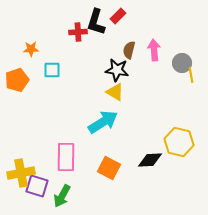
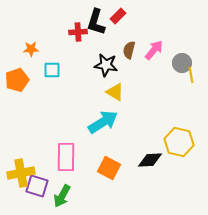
pink arrow: rotated 45 degrees clockwise
black star: moved 11 px left, 5 px up
